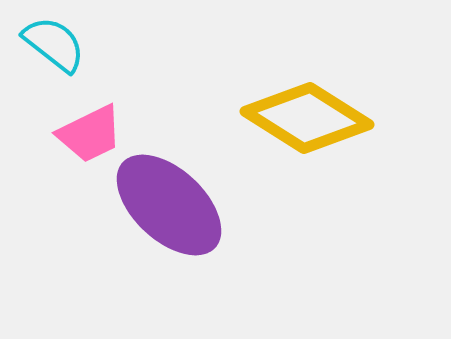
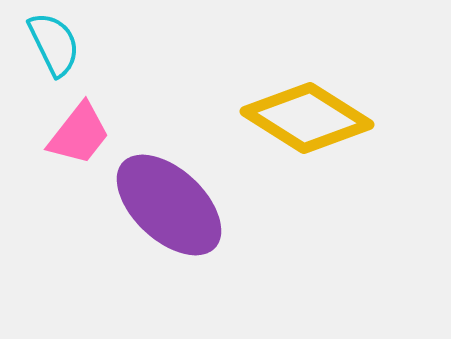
cyan semicircle: rotated 26 degrees clockwise
pink trapezoid: moved 11 px left; rotated 26 degrees counterclockwise
